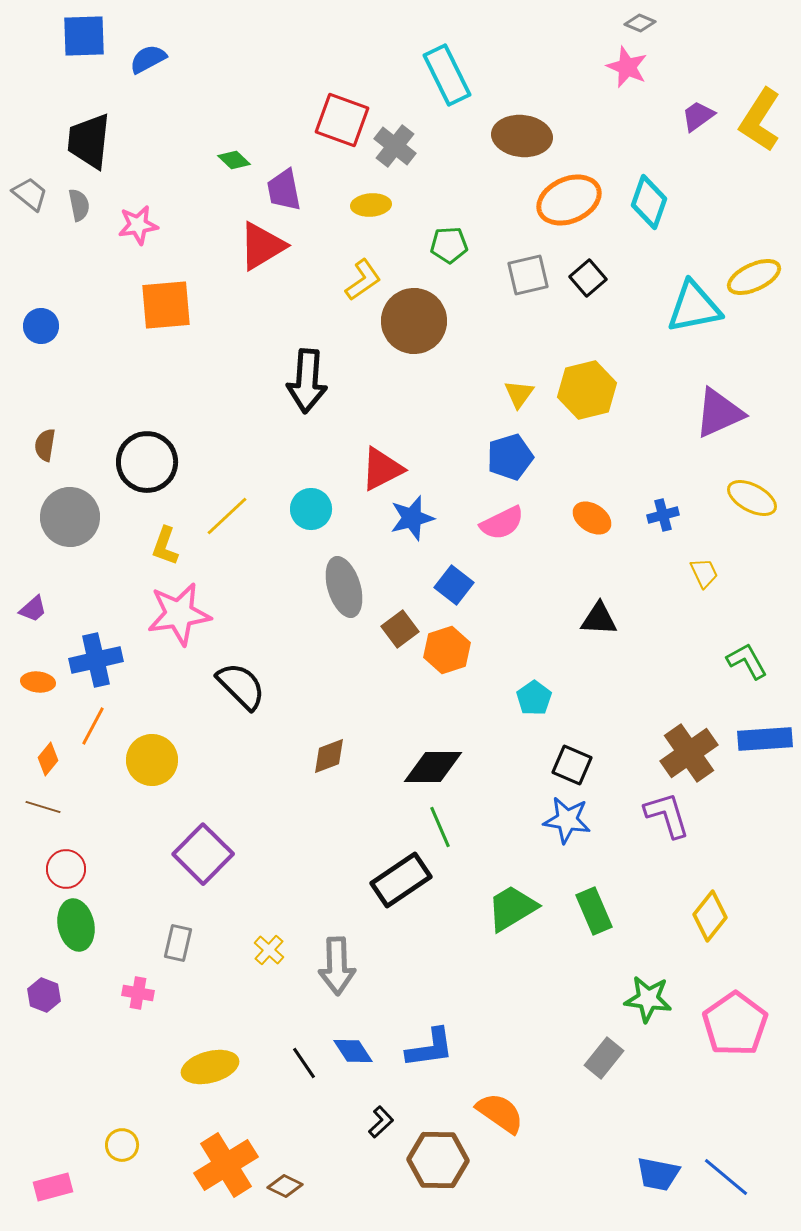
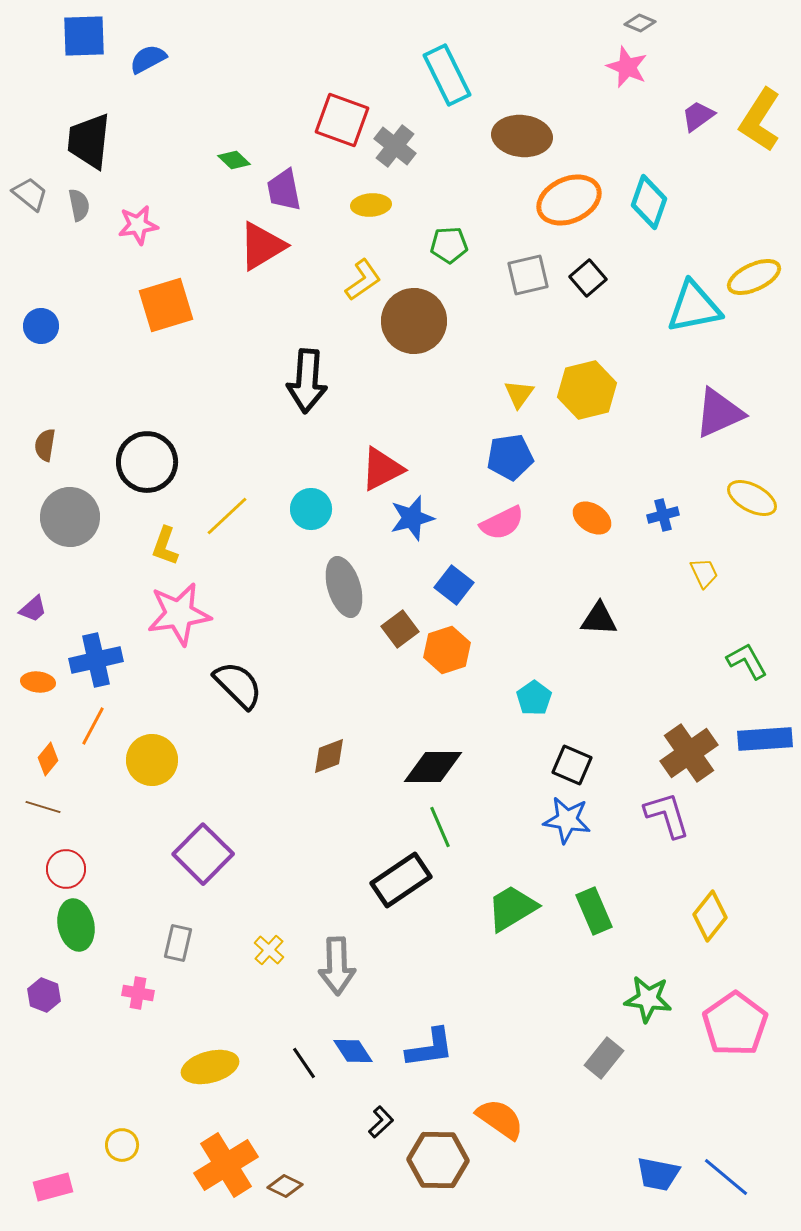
orange square at (166, 305): rotated 12 degrees counterclockwise
blue pentagon at (510, 457): rotated 9 degrees clockwise
black semicircle at (241, 686): moved 3 px left, 1 px up
orange semicircle at (500, 1113): moved 6 px down
